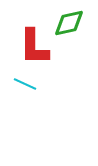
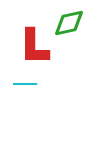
cyan line: rotated 25 degrees counterclockwise
